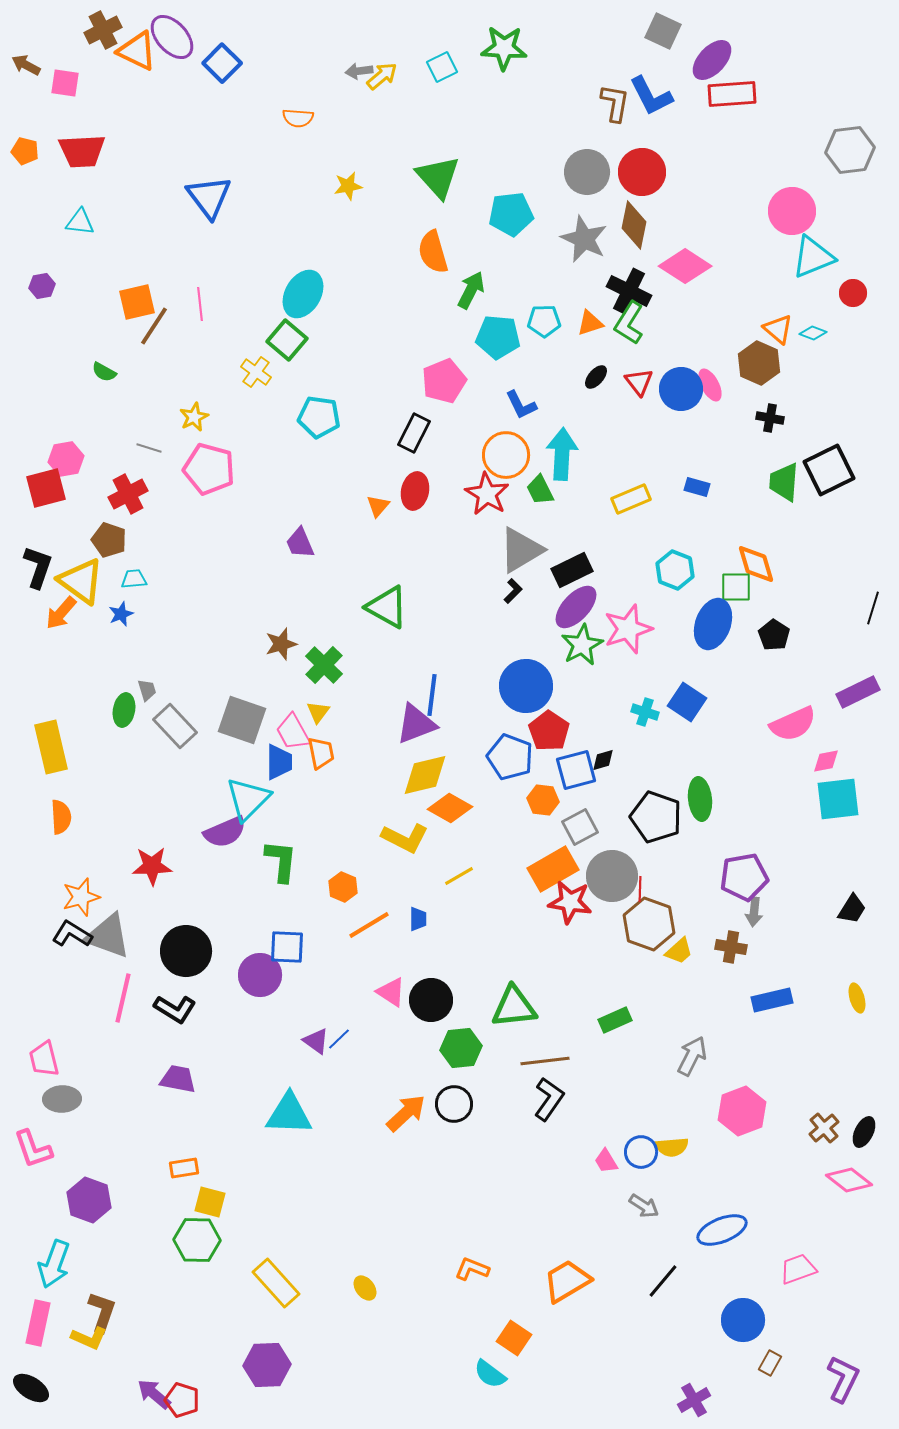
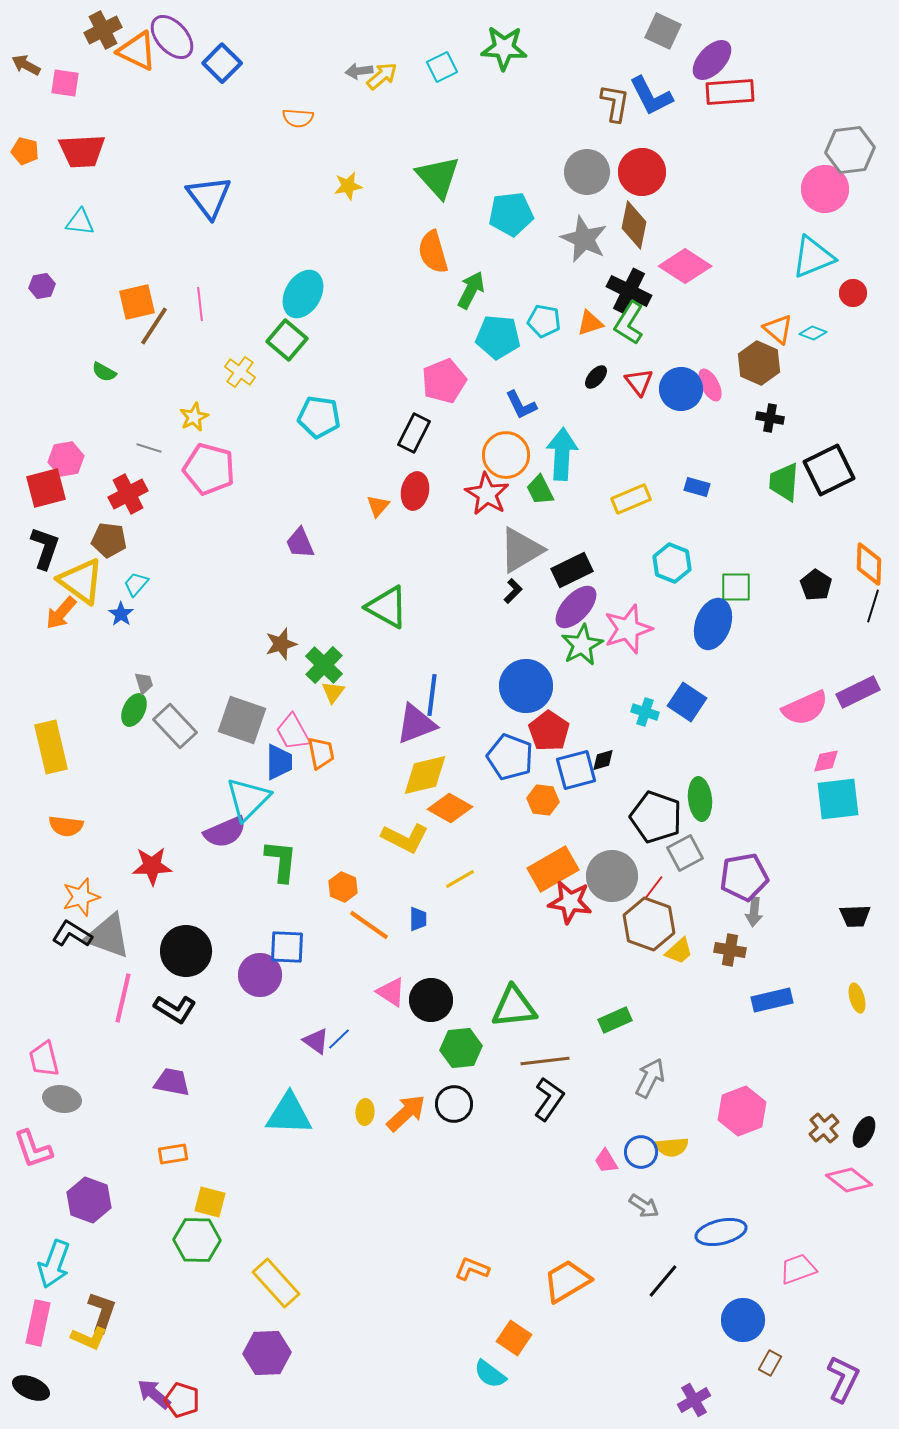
red rectangle at (732, 94): moved 2 px left, 2 px up
pink circle at (792, 211): moved 33 px right, 22 px up
cyan pentagon at (544, 321): rotated 12 degrees clockwise
yellow cross at (256, 372): moved 16 px left
brown pentagon at (109, 540): rotated 12 degrees counterclockwise
orange diamond at (756, 564): moved 113 px right; rotated 18 degrees clockwise
black L-shape at (38, 567): moved 7 px right, 19 px up
cyan hexagon at (675, 570): moved 3 px left, 7 px up
cyan trapezoid at (134, 579): moved 2 px right, 5 px down; rotated 44 degrees counterclockwise
black line at (873, 608): moved 2 px up
blue star at (121, 614): rotated 15 degrees counterclockwise
black pentagon at (774, 635): moved 42 px right, 50 px up
gray trapezoid at (147, 690): moved 3 px left, 7 px up
green ellipse at (124, 710): moved 10 px right; rotated 16 degrees clockwise
yellow triangle at (318, 712): moved 15 px right, 20 px up
pink semicircle at (793, 724): moved 12 px right, 16 px up
orange semicircle at (61, 817): moved 5 px right, 9 px down; rotated 100 degrees clockwise
gray square at (580, 827): moved 105 px right, 26 px down
yellow line at (459, 876): moved 1 px right, 3 px down
red line at (640, 889): moved 14 px right, 2 px up; rotated 35 degrees clockwise
black trapezoid at (852, 909): moved 3 px right, 7 px down; rotated 56 degrees clockwise
orange line at (369, 925): rotated 66 degrees clockwise
brown cross at (731, 947): moved 1 px left, 3 px down
gray arrow at (692, 1056): moved 42 px left, 22 px down
purple trapezoid at (178, 1079): moved 6 px left, 3 px down
gray ellipse at (62, 1099): rotated 12 degrees clockwise
orange rectangle at (184, 1168): moved 11 px left, 14 px up
blue ellipse at (722, 1230): moved 1 px left, 2 px down; rotated 9 degrees clockwise
yellow ellipse at (365, 1288): moved 176 px up; rotated 40 degrees clockwise
purple hexagon at (267, 1365): moved 12 px up
black ellipse at (31, 1388): rotated 9 degrees counterclockwise
